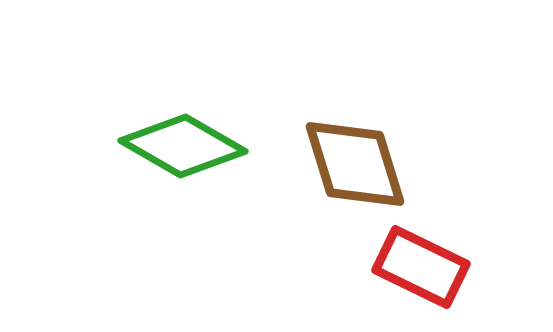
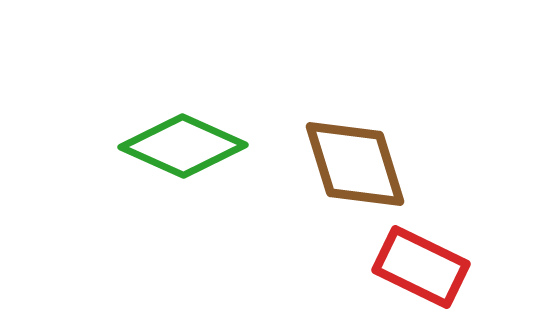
green diamond: rotated 6 degrees counterclockwise
